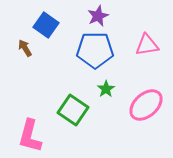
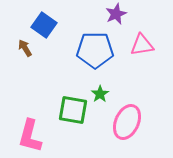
purple star: moved 18 px right, 2 px up
blue square: moved 2 px left
pink triangle: moved 5 px left
green star: moved 6 px left, 5 px down
pink ellipse: moved 19 px left, 17 px down; rotated 24 degrees counterclockwise
green square: rotated 24 degrees counterclockwise
